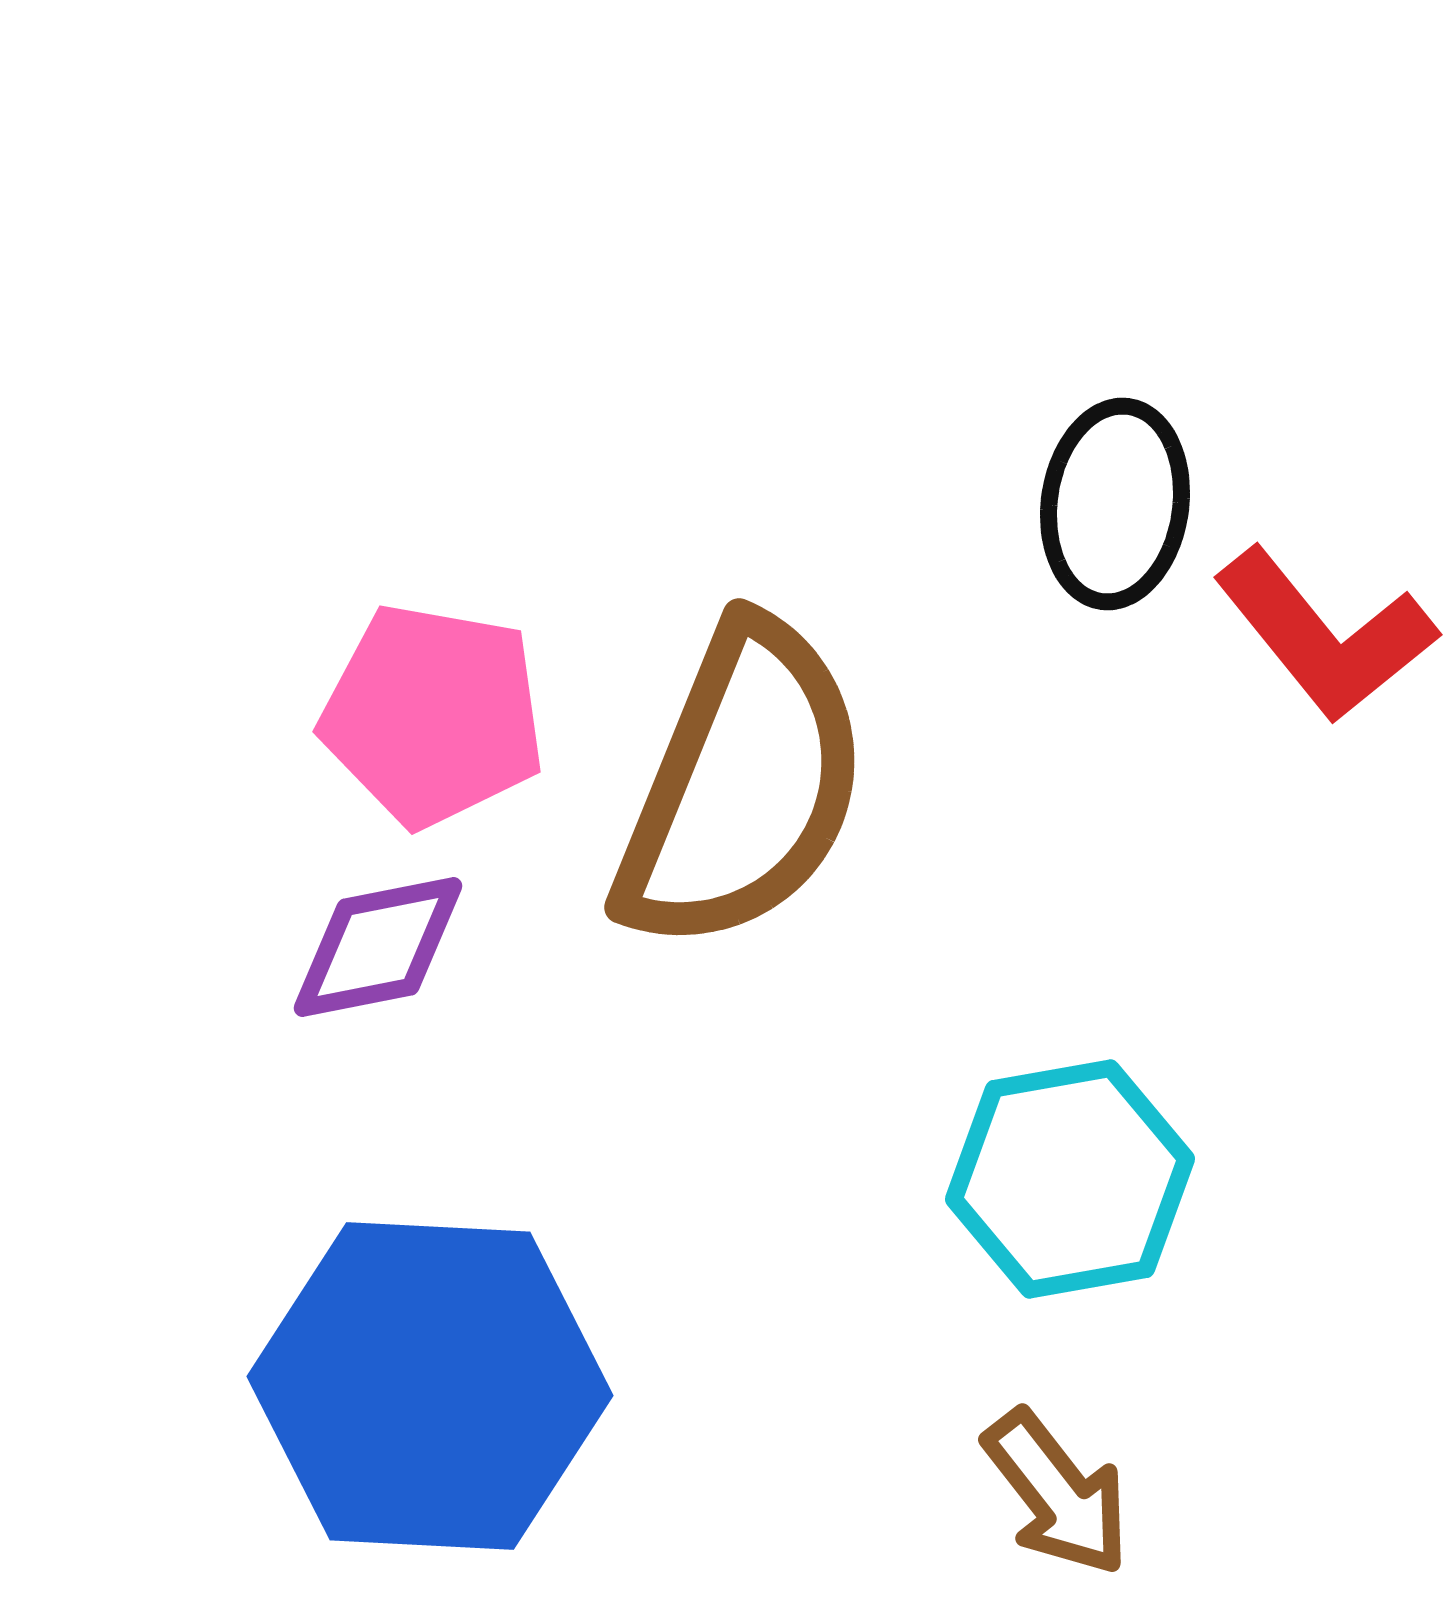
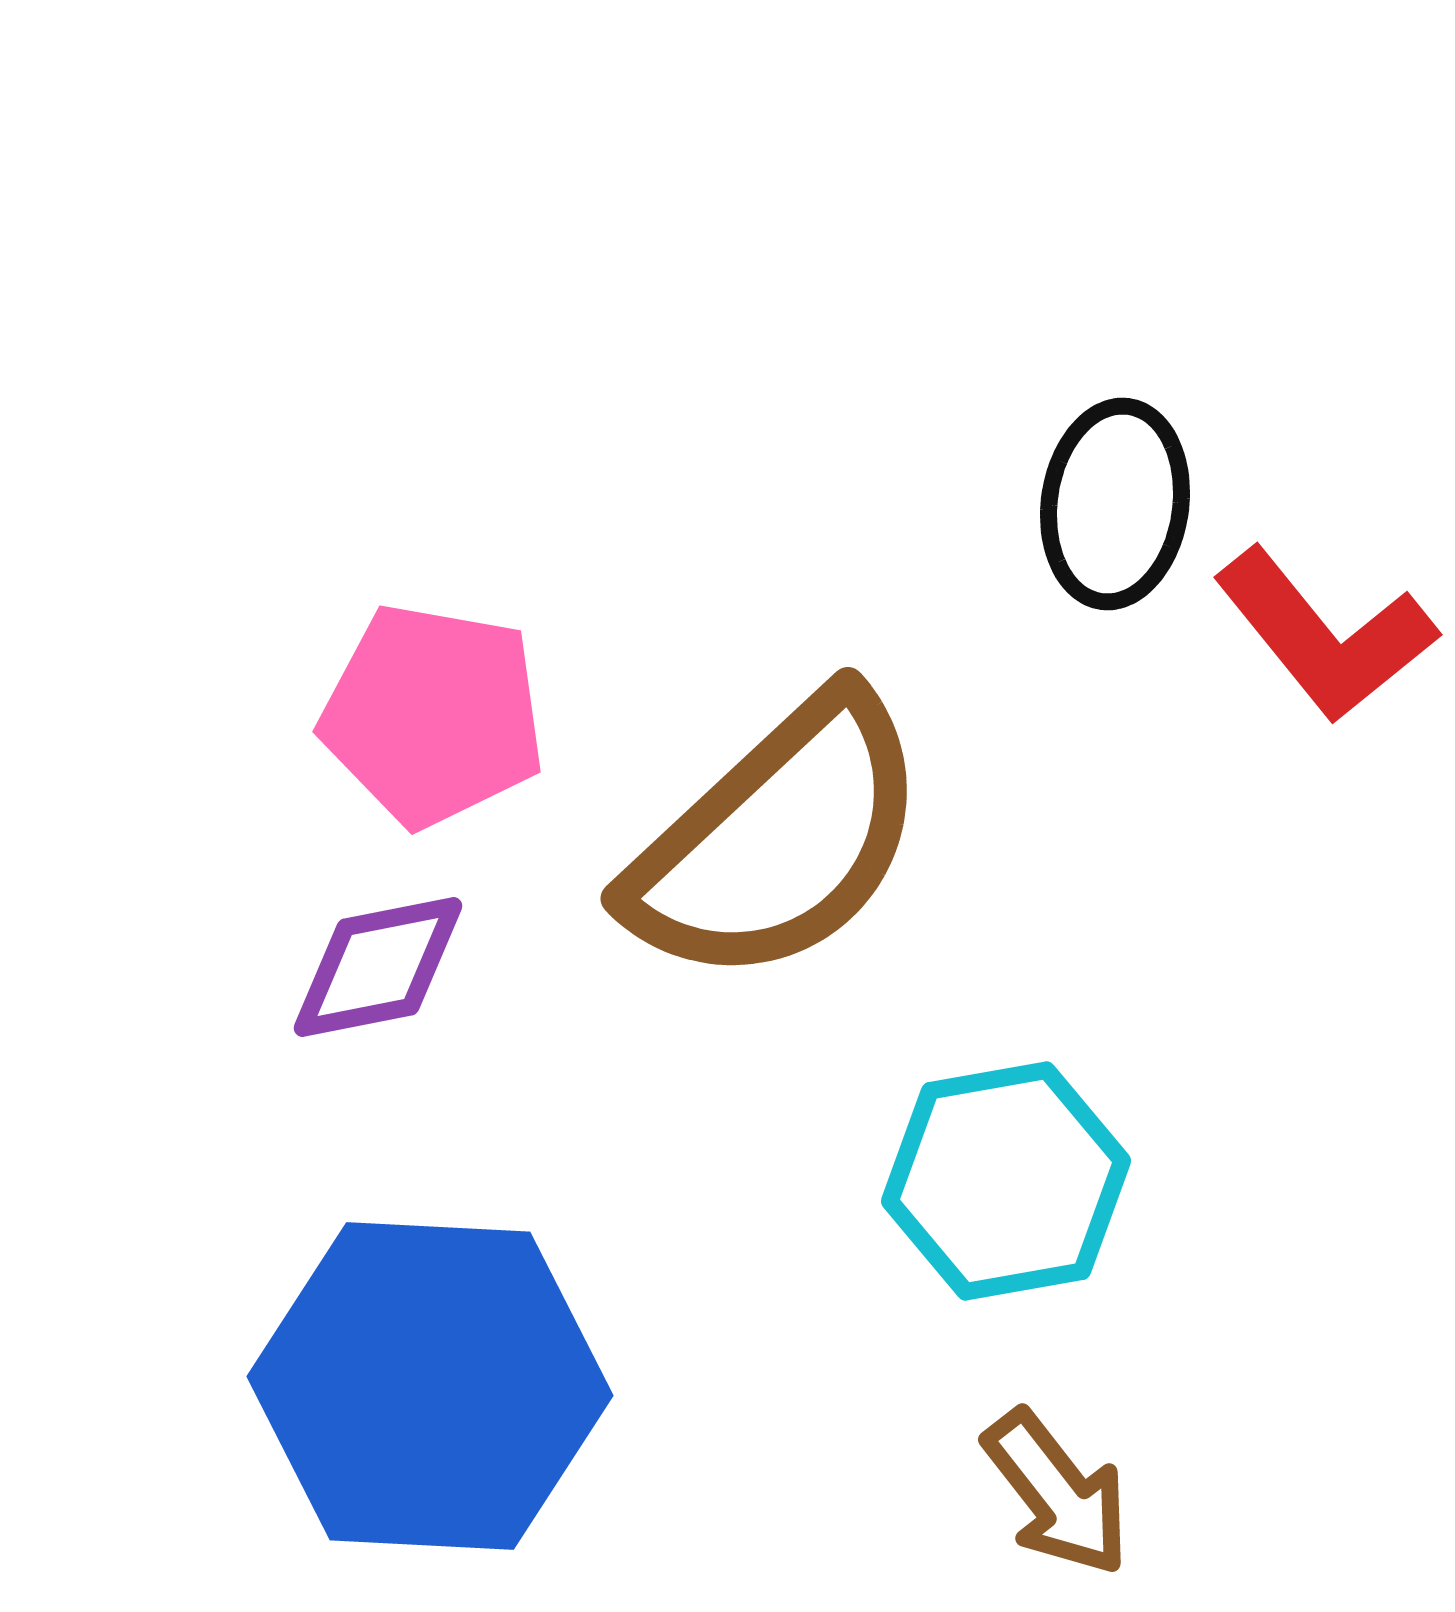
brown semicircle: moved 36 px right, 54 px down; rotated 25 degrees clockwise
purple diamond: moved 20 px down
cyan hexagon: moved 64 px left, 2 px down
